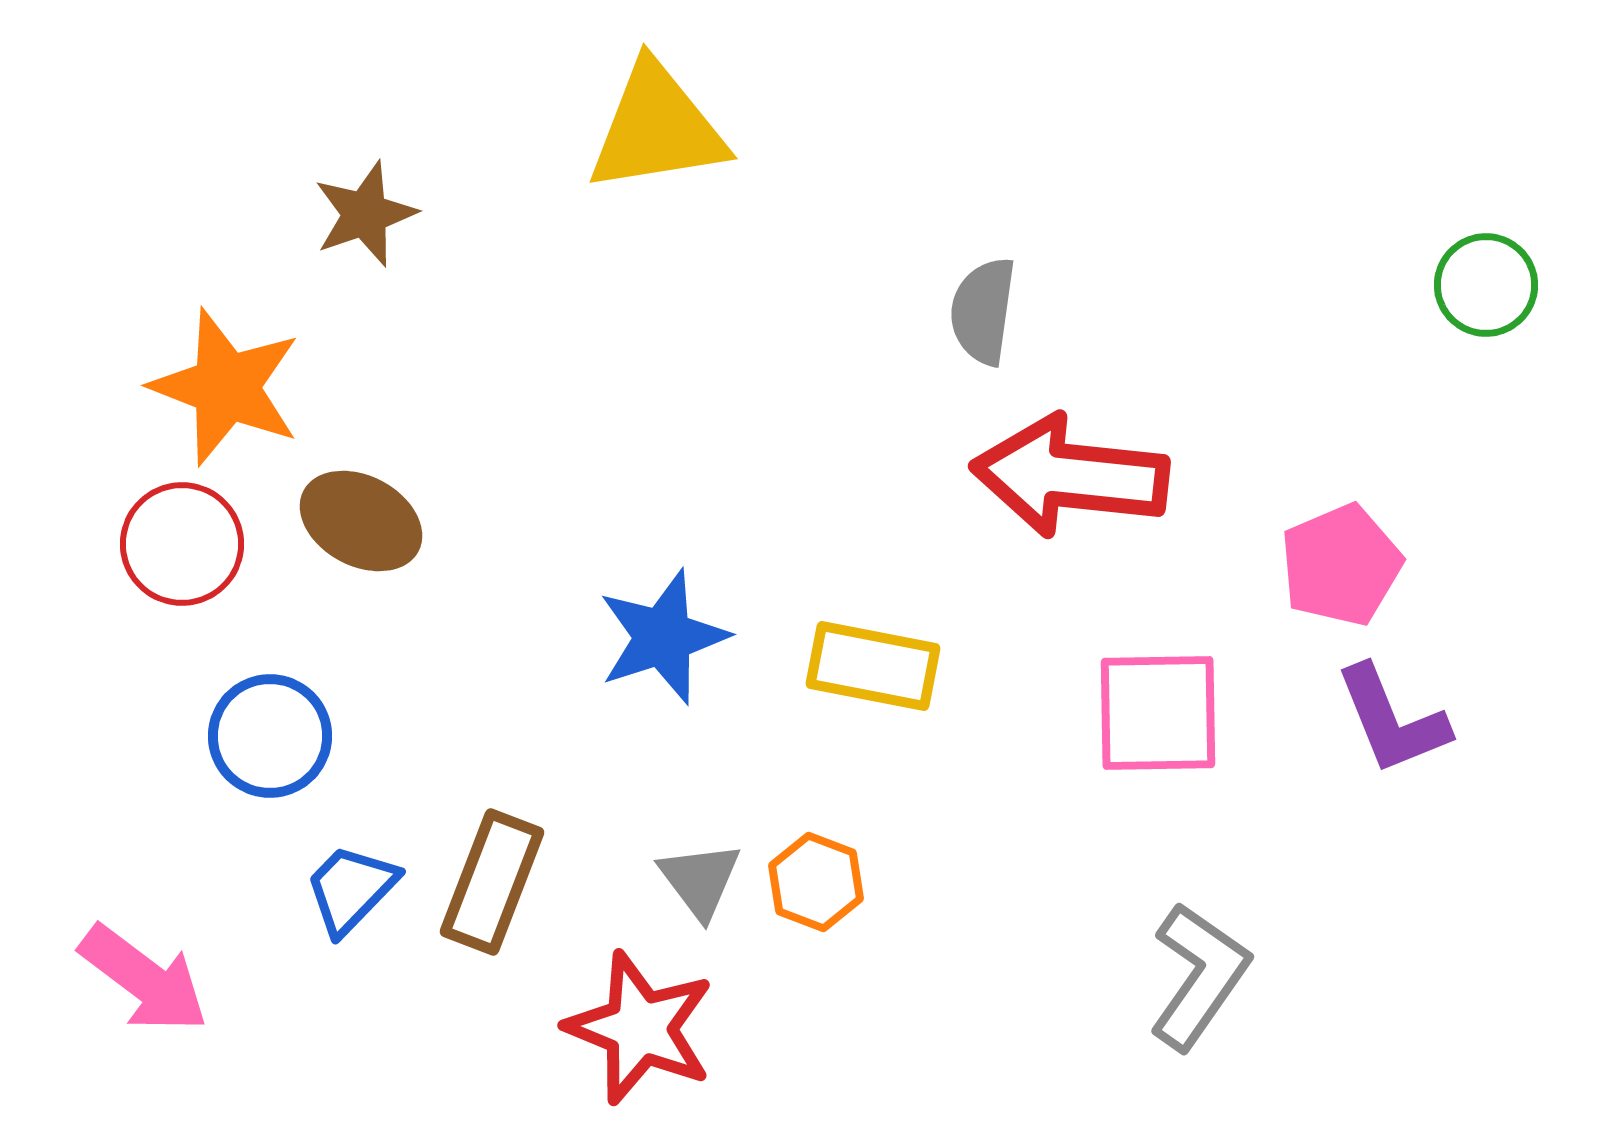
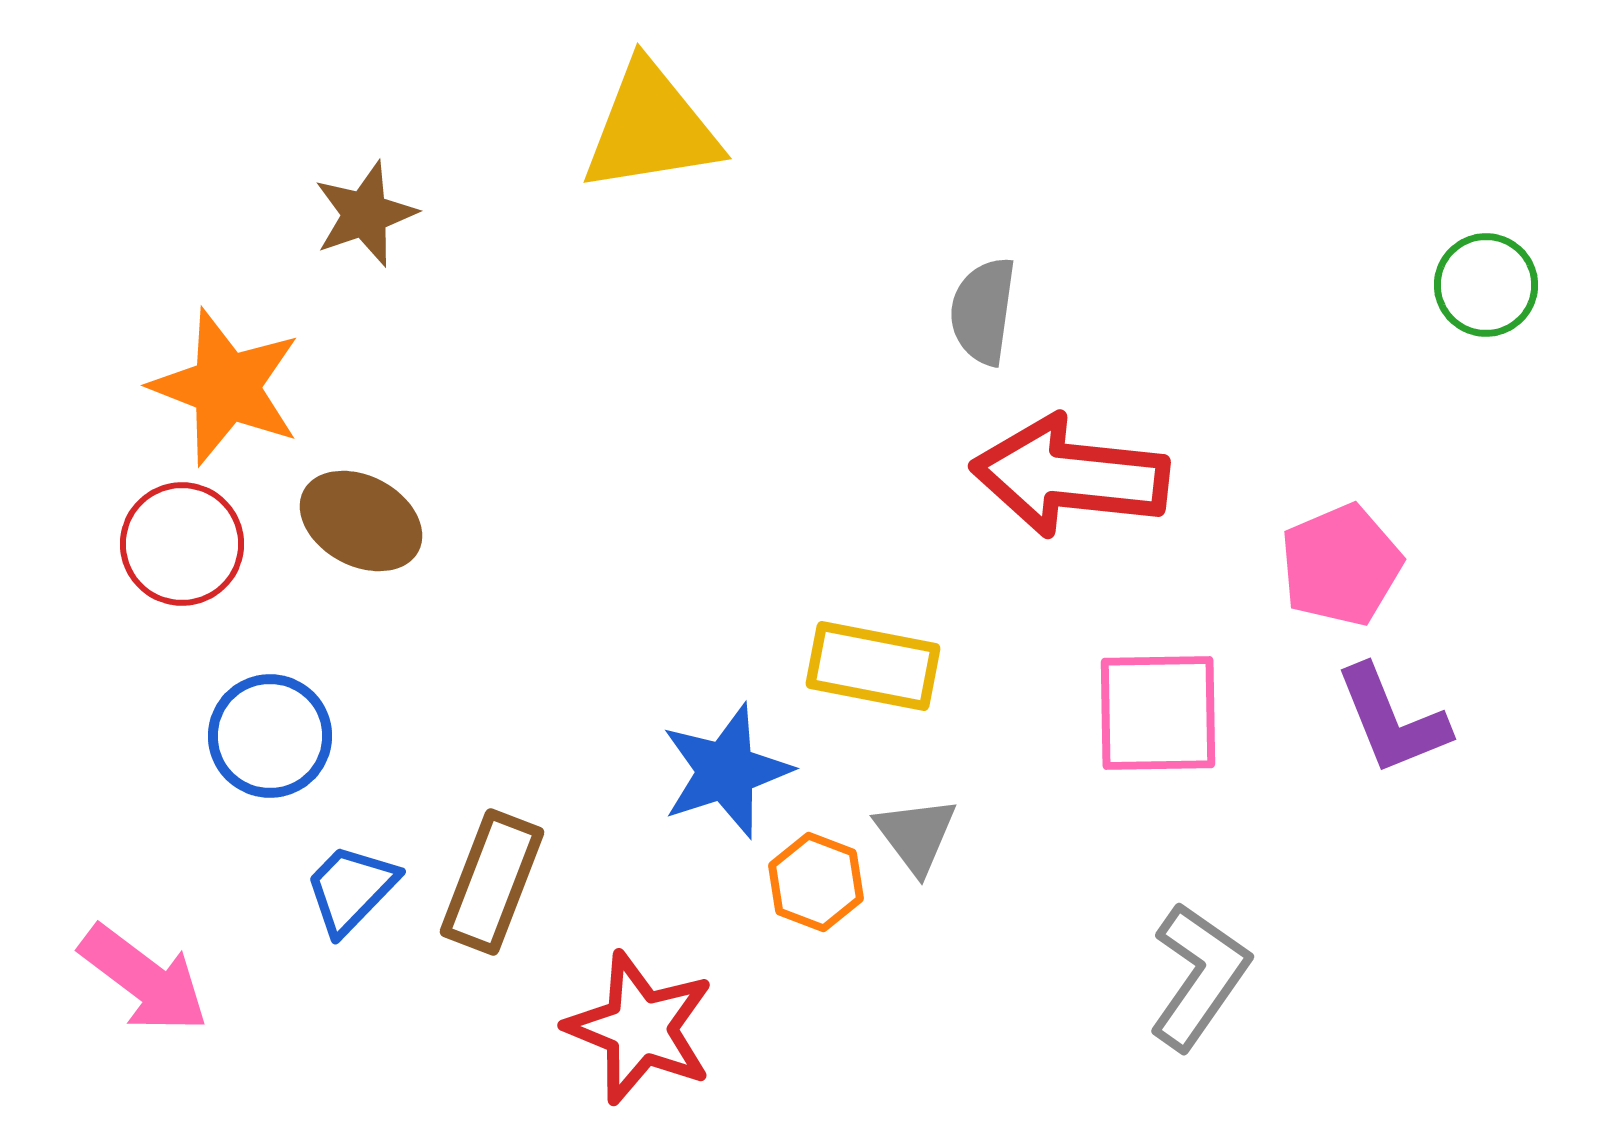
yellow triangle: moved 6 px left
blue star: moved 63 px right, 134 px down
gray triangle: moved 216 px right, 45 px up
